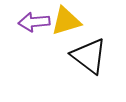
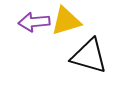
black triangle: rotated 21 degrees counterclockwise
